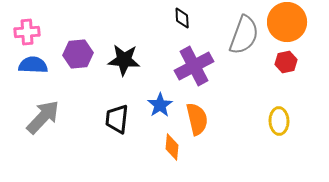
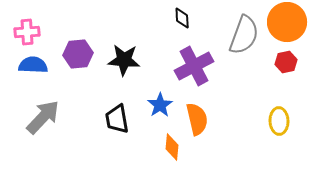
black trapezoid: rotated 16 degrees counterclockwise
